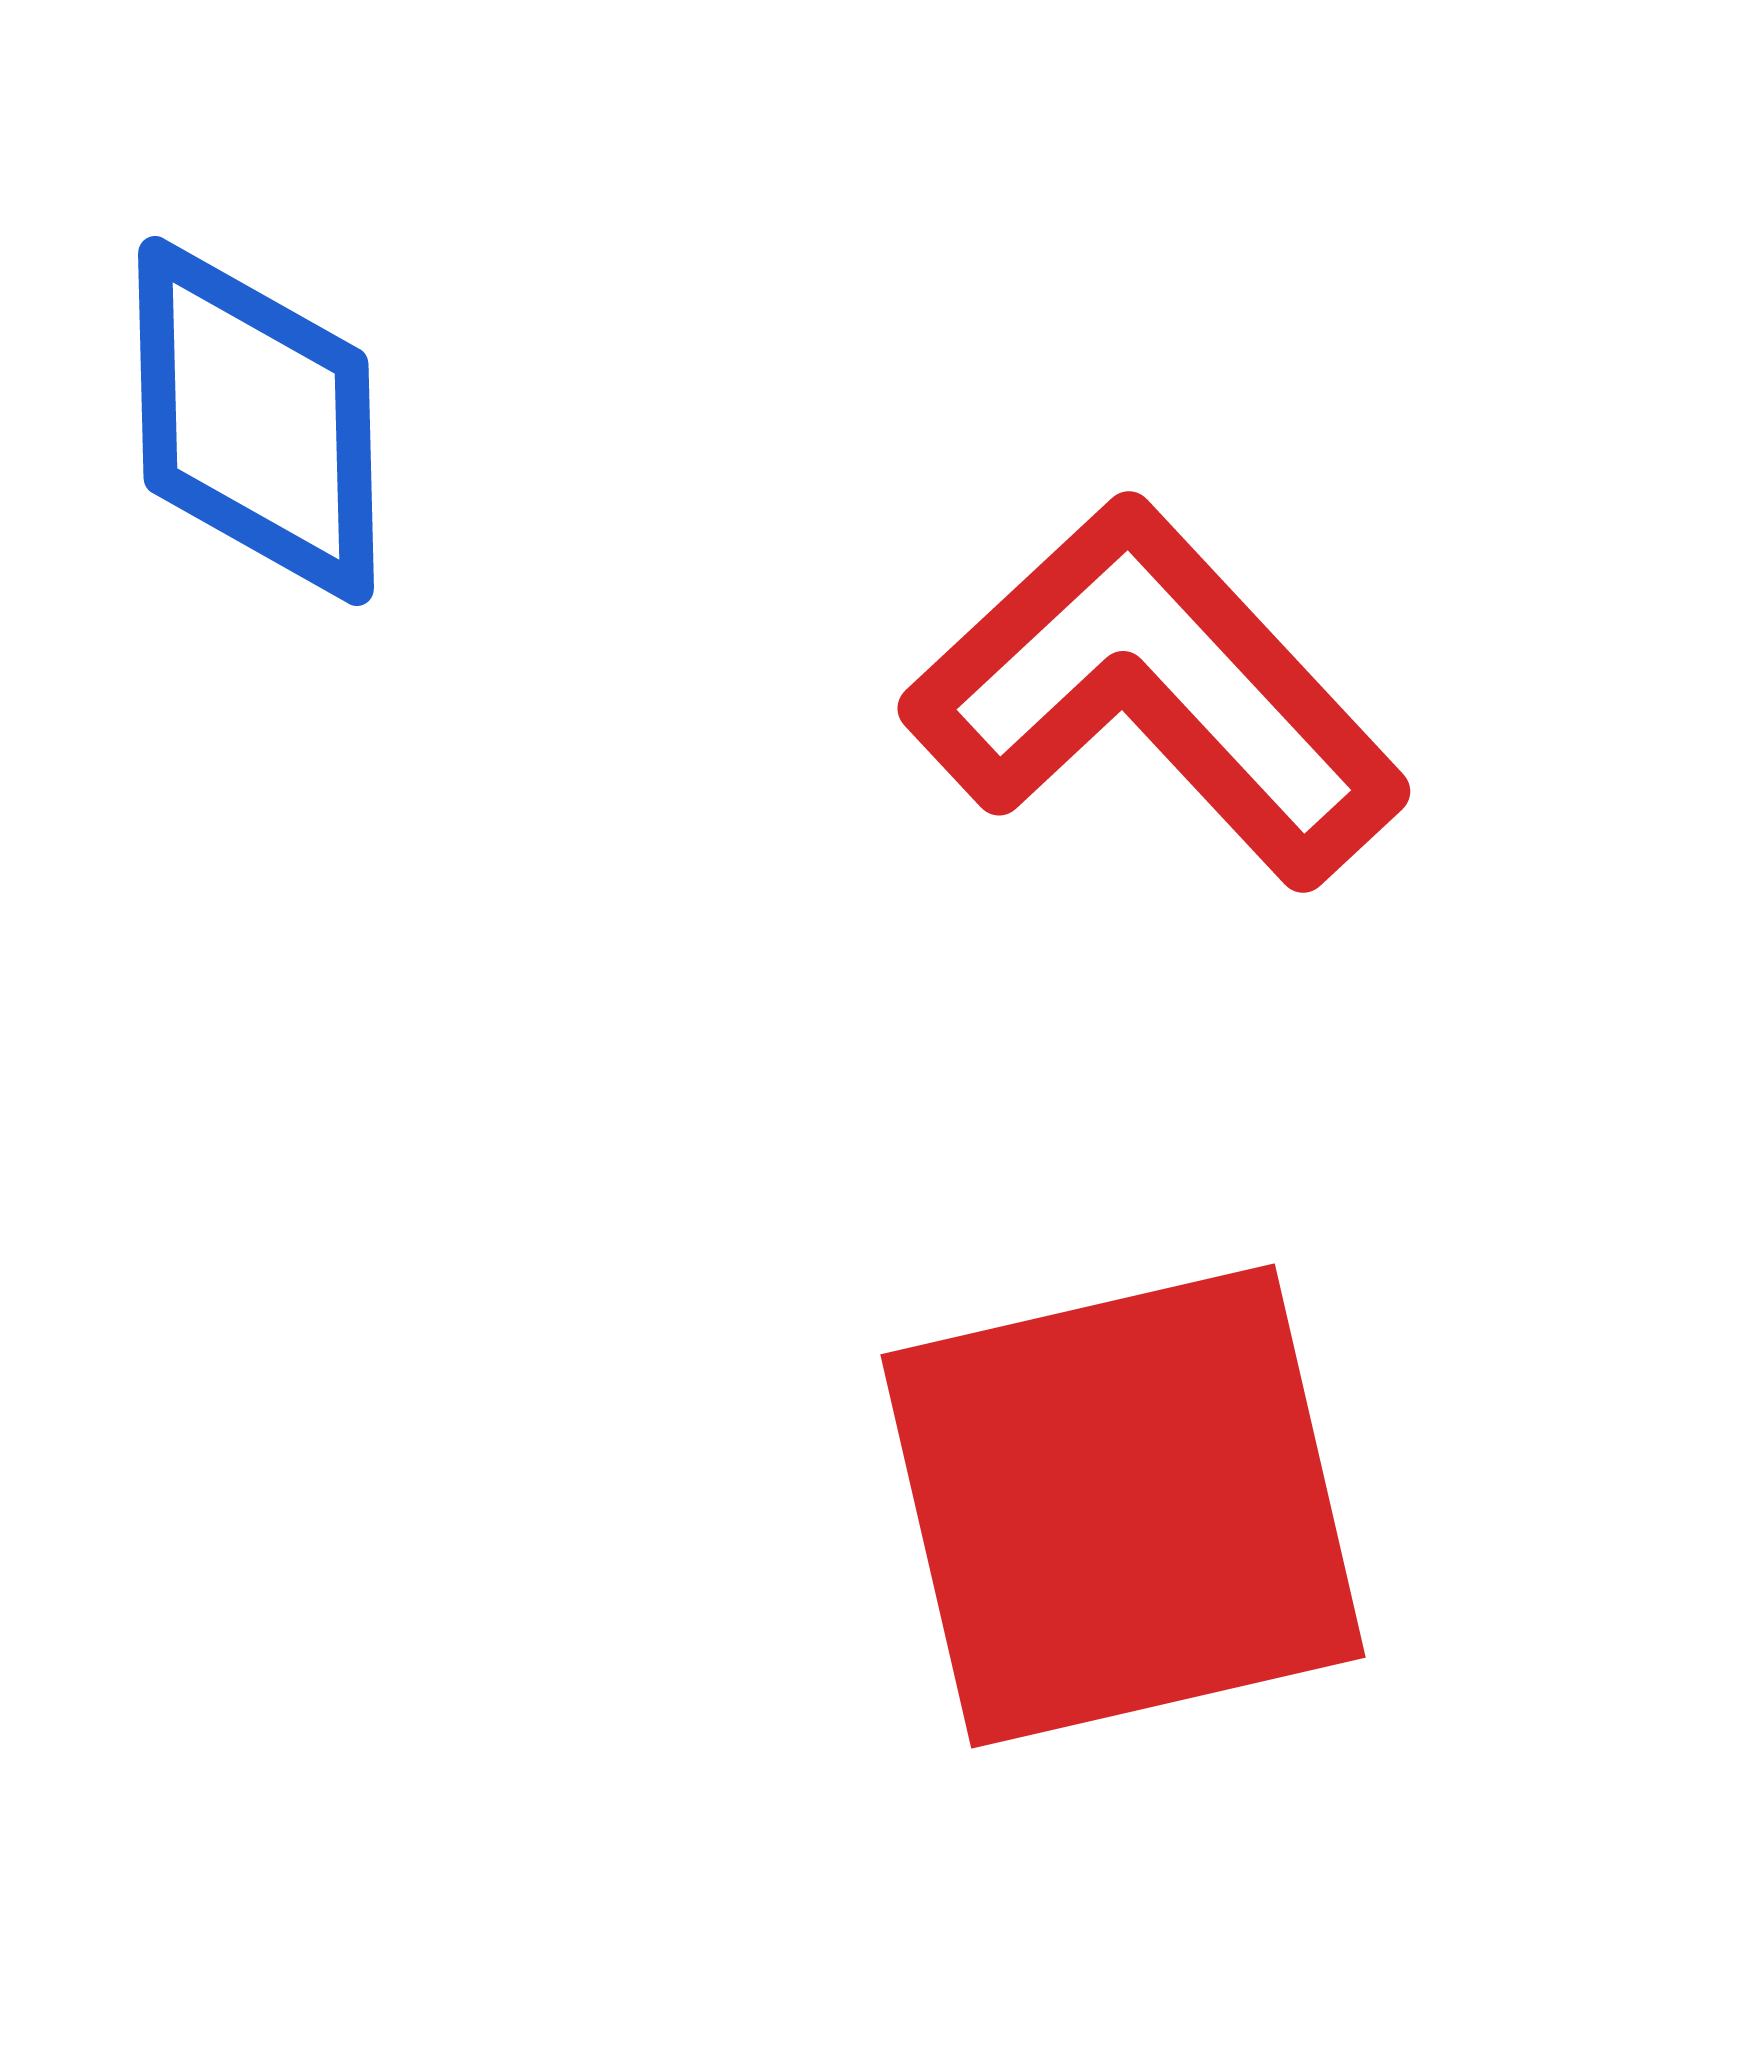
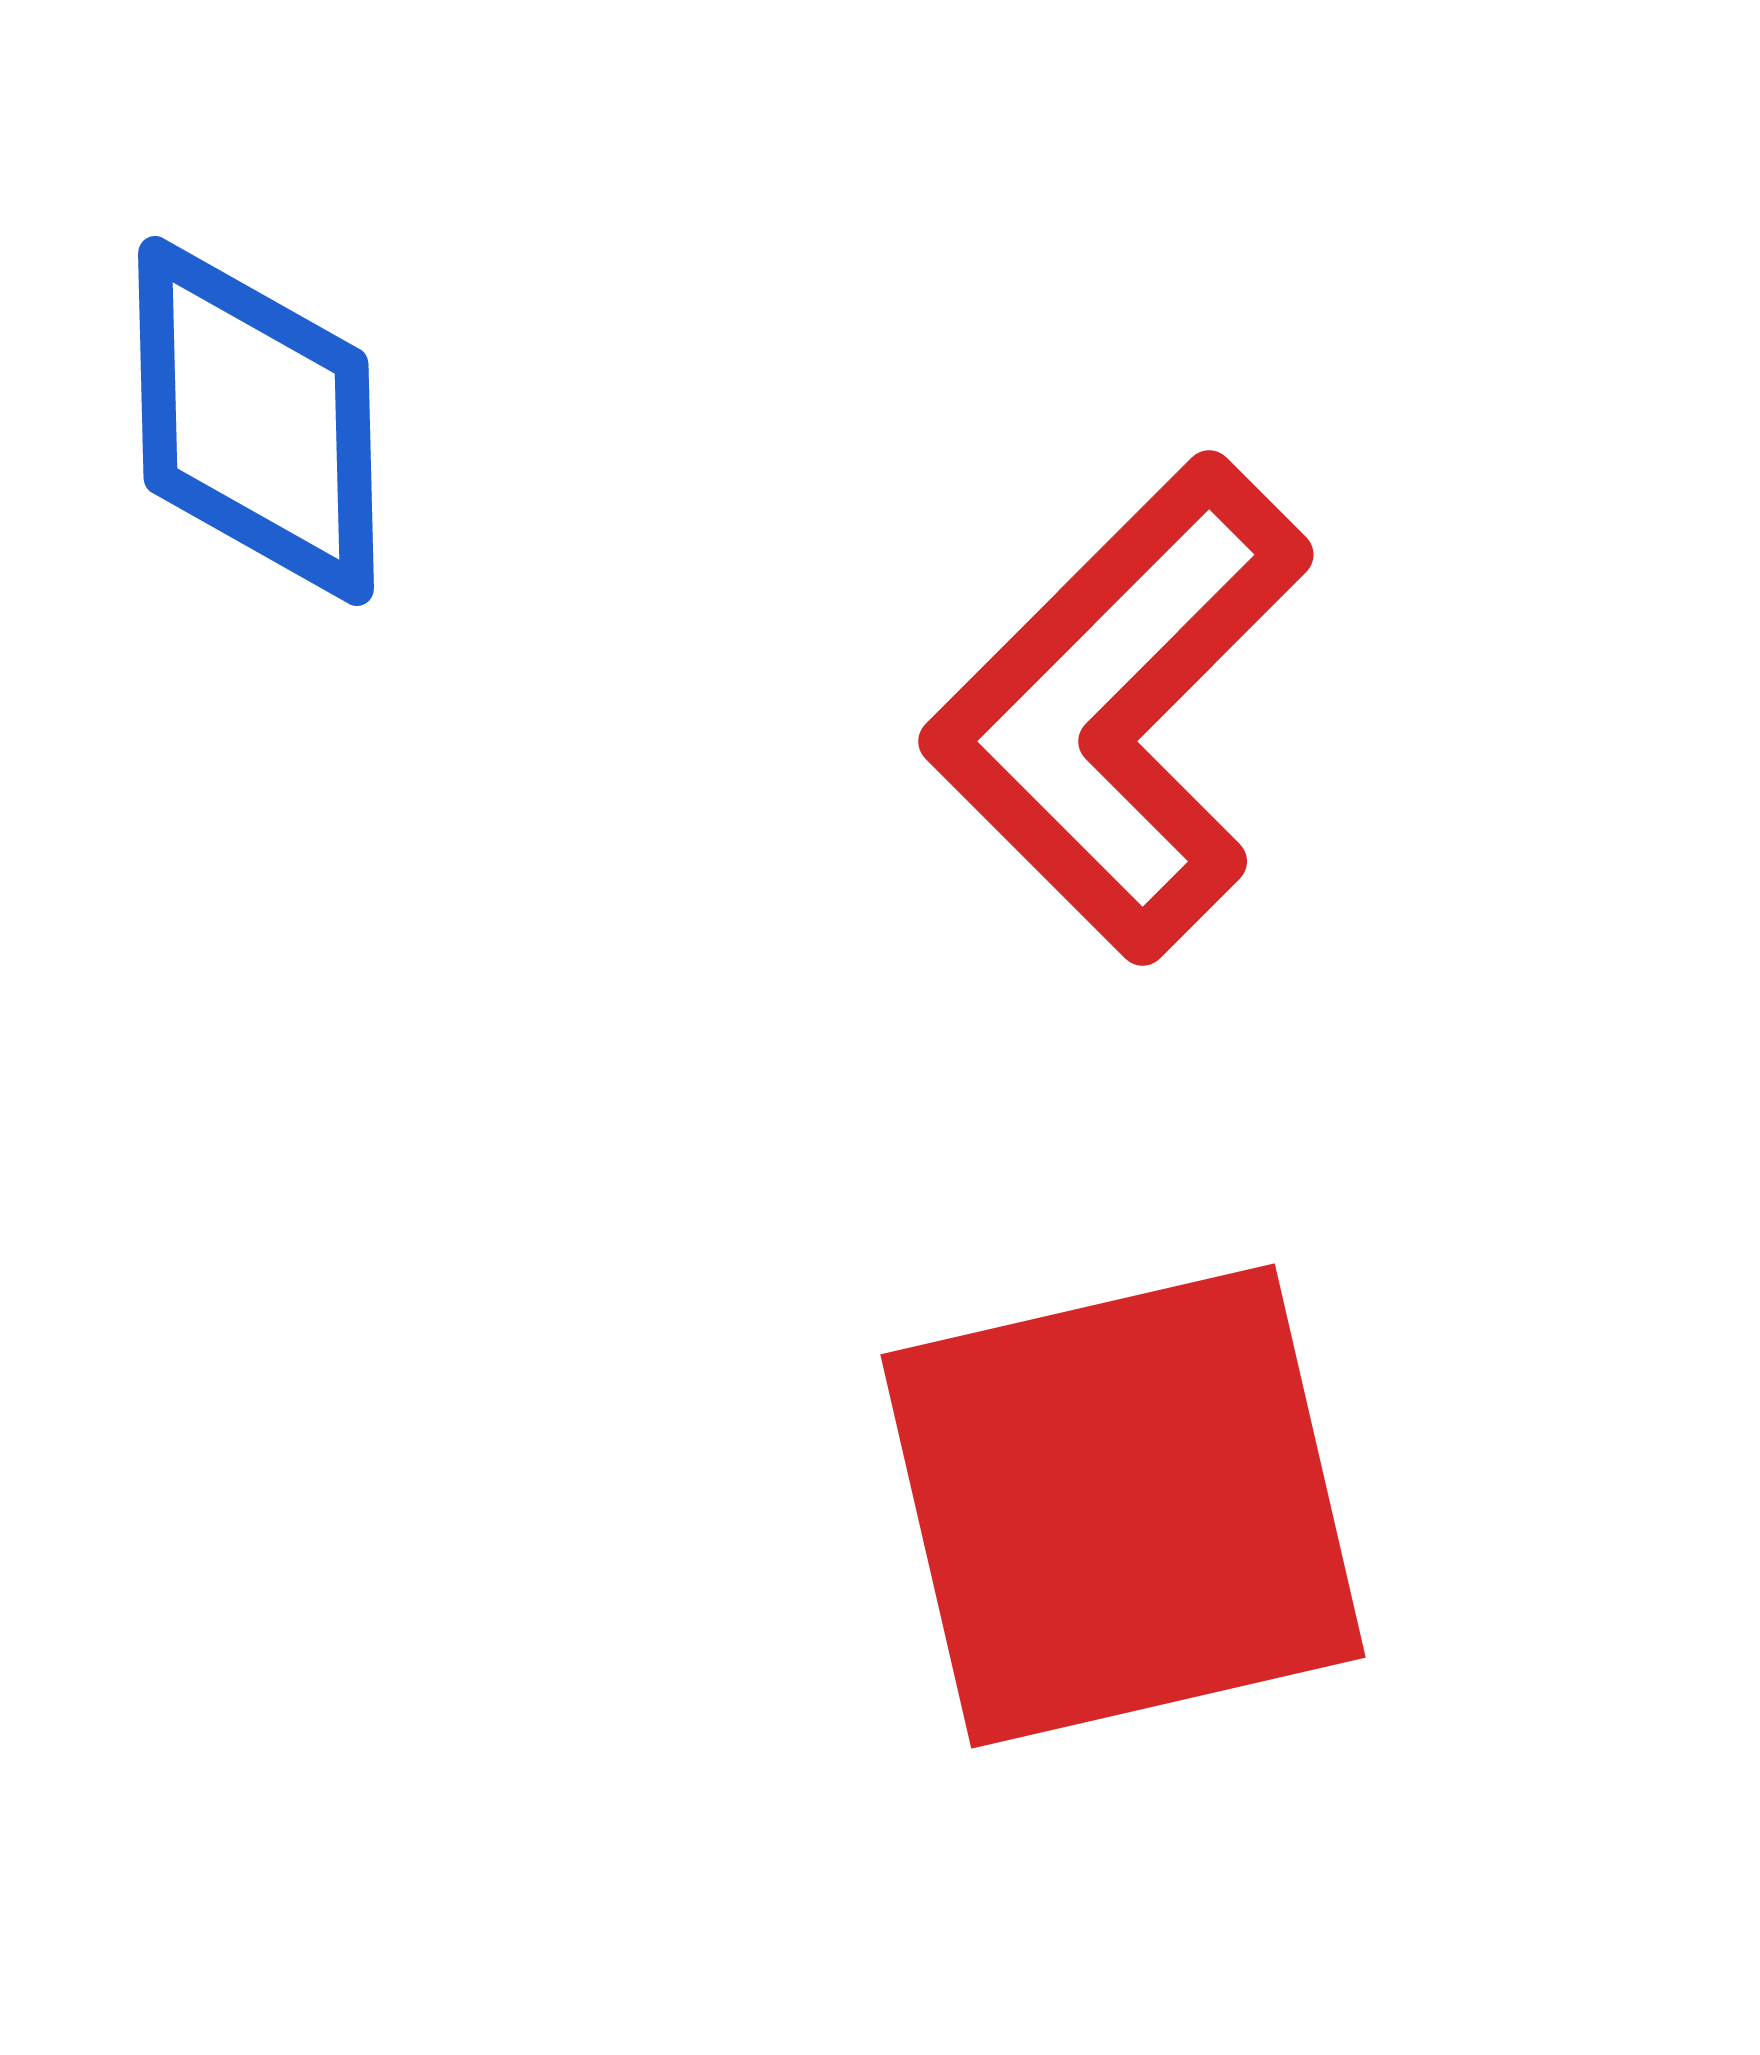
red L-shape: moved 38 px left, 16 px down; rotated 92 degrees counterclockwise
